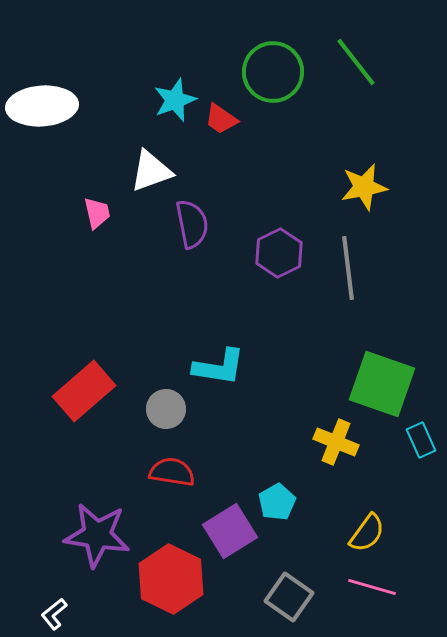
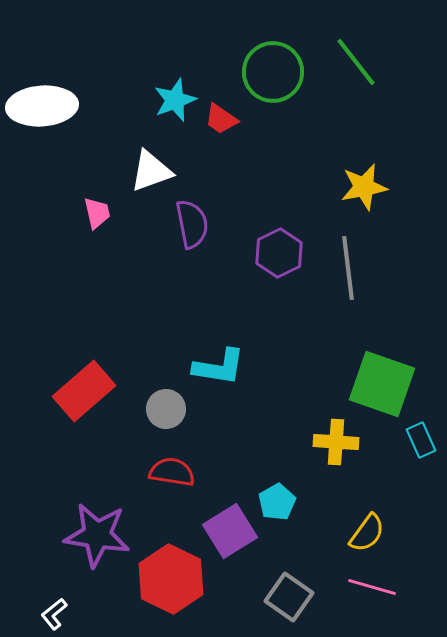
yellow cross: rotated 18 degrees counterclockwise
